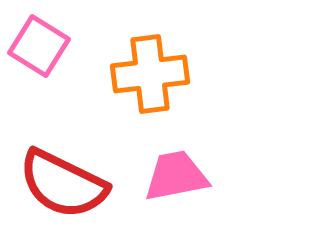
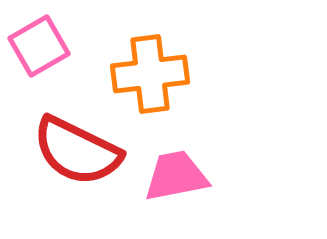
pink square: rotated 28 degrees clockwise
red semicircle: moved 14 px right, 33 px up
